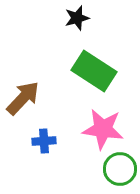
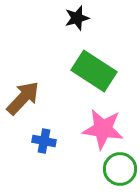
blue cross: rotated 15 degrees clockwise
